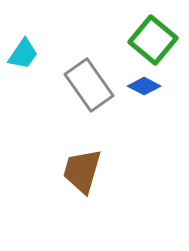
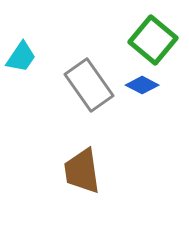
cyan trapezoid: moved 2 px left, 3 px down
blue diamond: moved 2 px left, 1 px up
brown trapezoid: rotated 24 degrees counterclockwise
